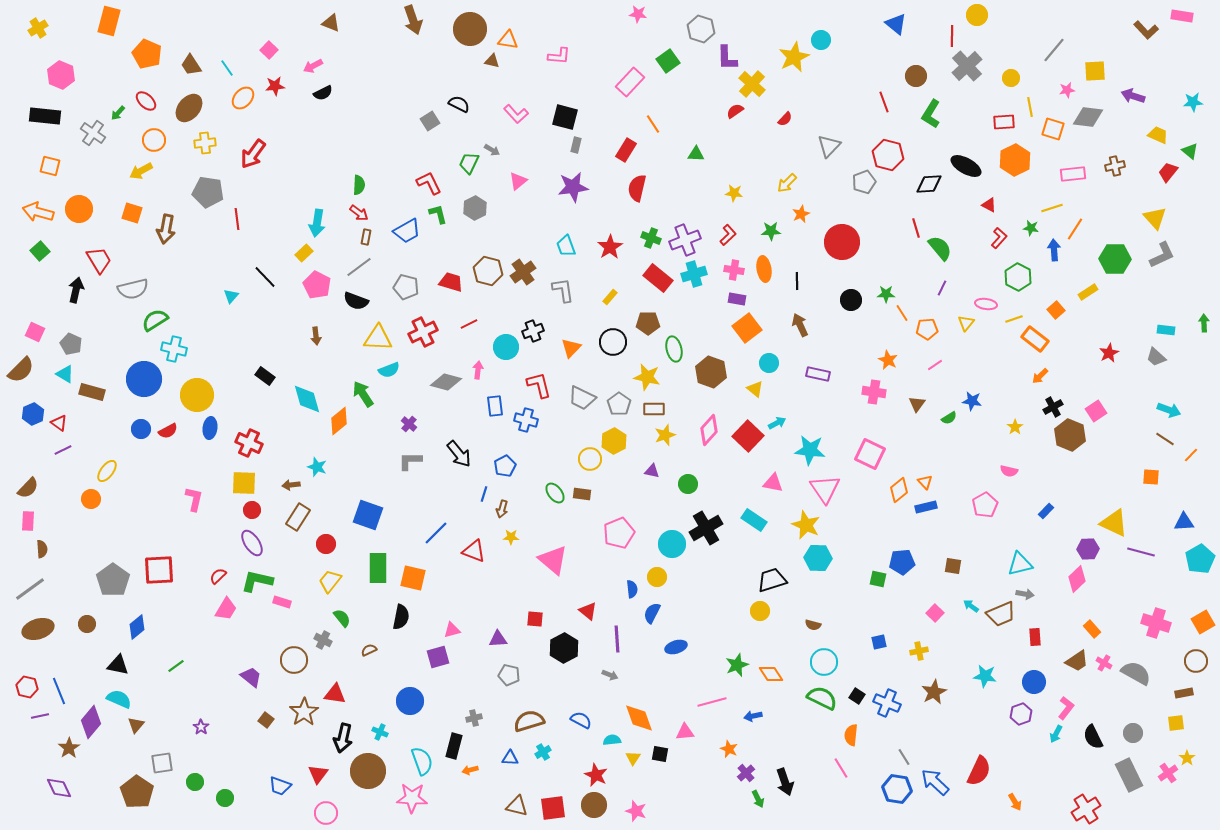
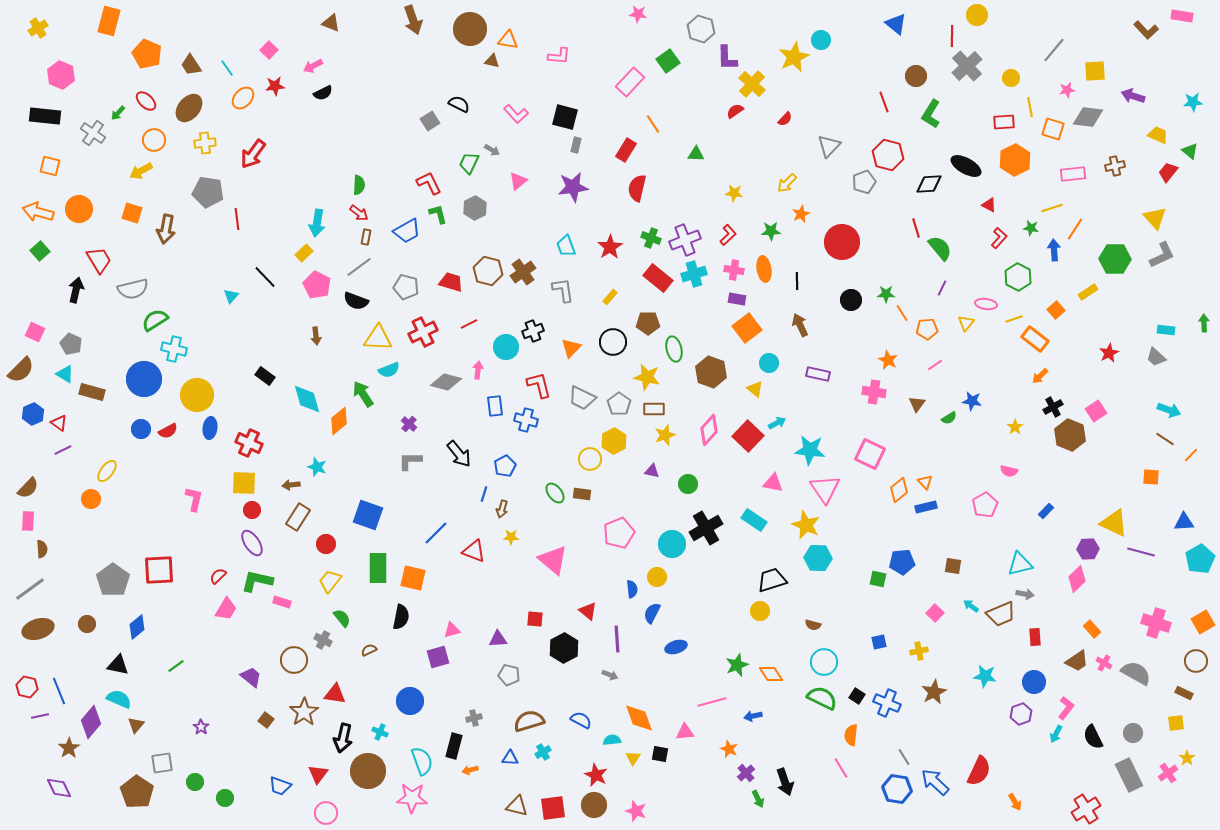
brown rectangle at (1184, 693): rotated 36 degrees clockwise
